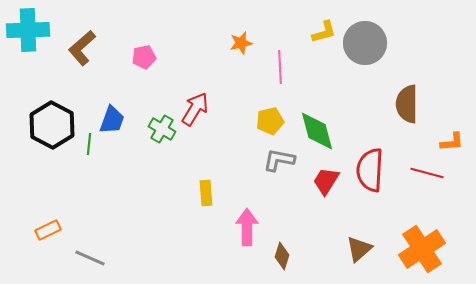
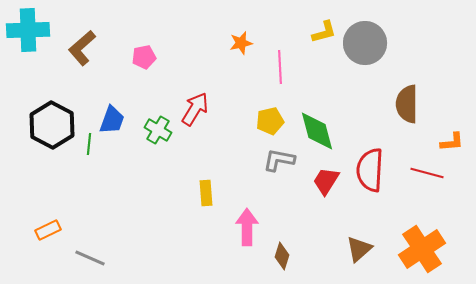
green cross: moved 4 px left, 1 px down
